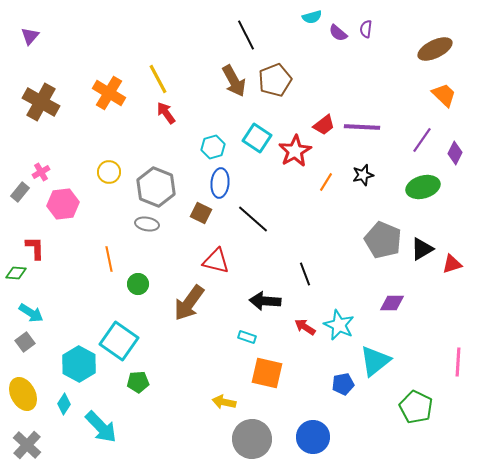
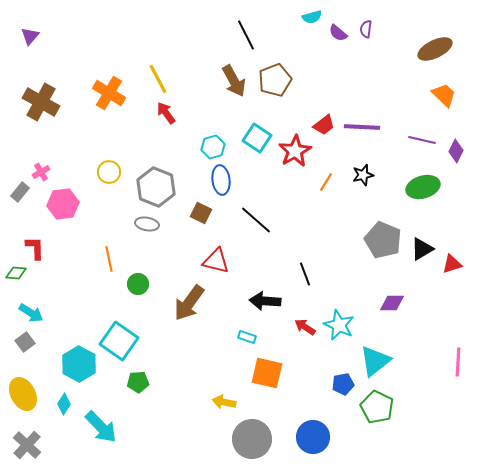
purple line at (422, 140): rotated 68 degrees clockwise
purple diamond at (455, 153): moved 1 px right, 2 px up
blue ellipse at (220, 183): moved 1 px right, 3 px up; rotated 12 degrees counterclockwise
black line at (253, 219): moved 3 px right, 1 px down
green pentagon at (416, 407): moved 39 px left
